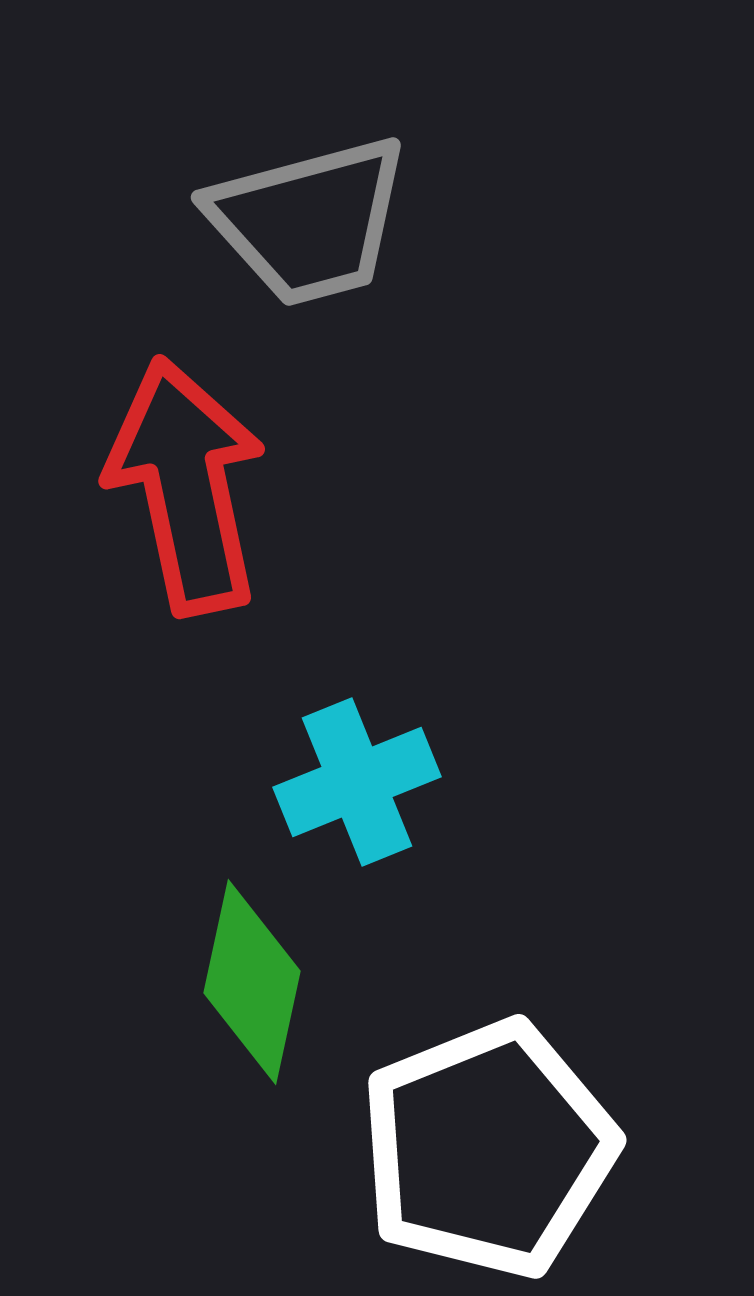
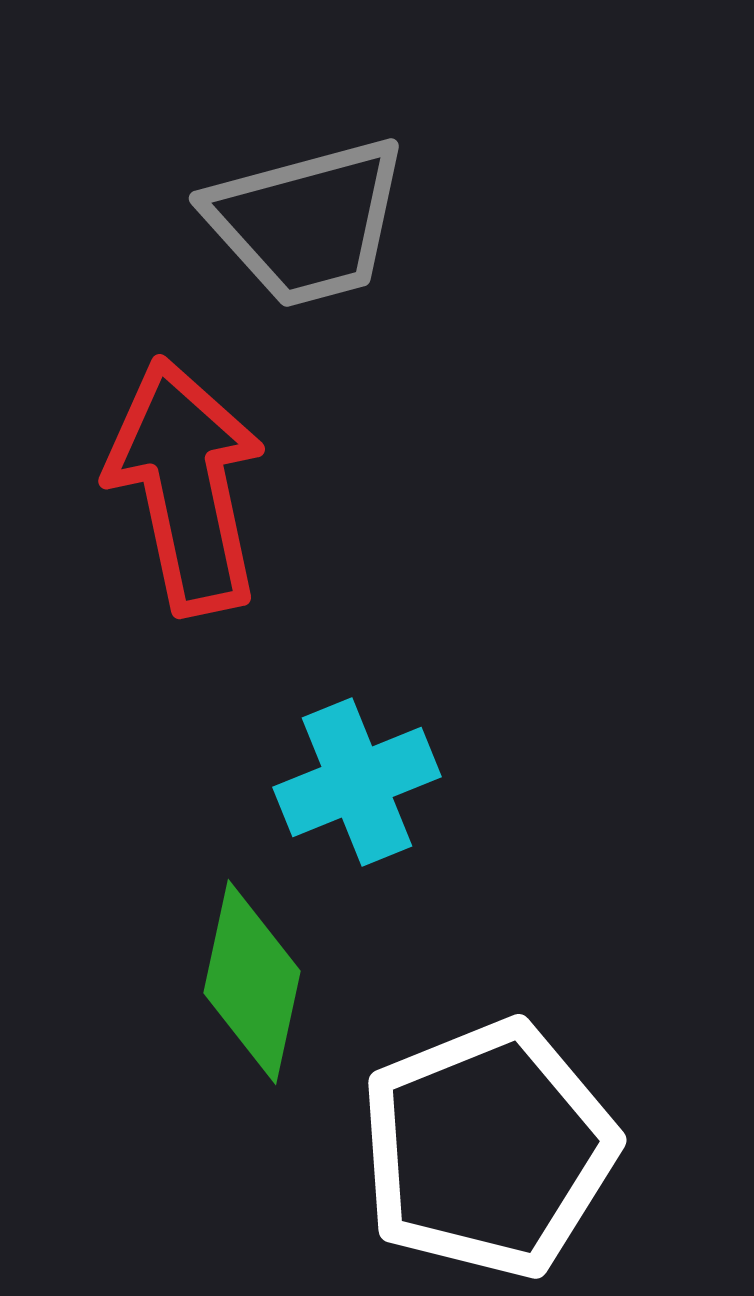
gray trapezoid: moved 2 px left, 1 px down
